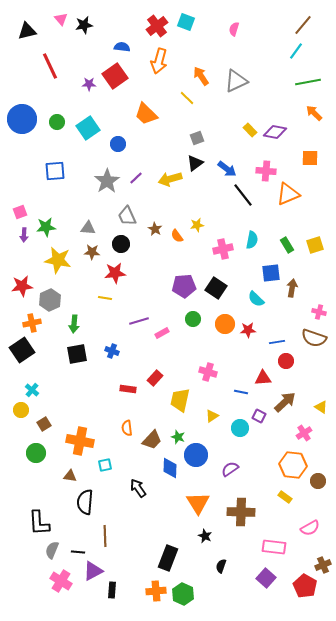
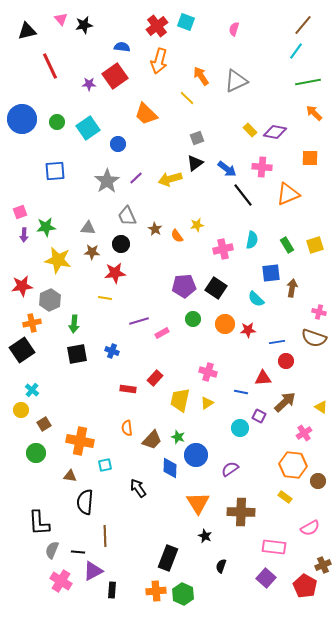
pink cross at (266, 171): moved 4 px left, 4 px up
yellow triangle at (212, 416): moved 5 px left, 13 px up
